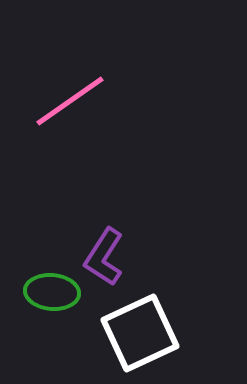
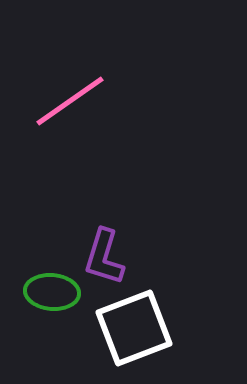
purple L-shape: rotated 16 degrees counterclockwise
white square: moved 6 px left, 5 px up; rotated 4 degrees clockwise
